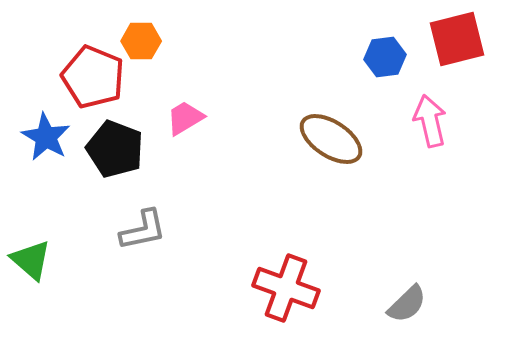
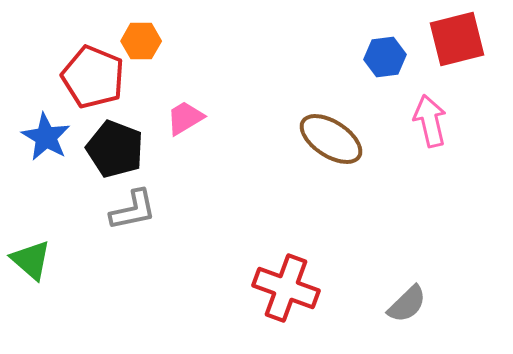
gray L-shape: moved 10 px left, 20 px up
